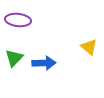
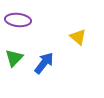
yellow triangle: moved 11 px left, 10 px up
blue arrow: rotated 50 degrees counterclockwise
